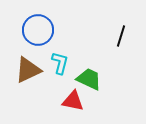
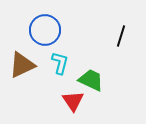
blue circle: moved 7 px right
brown triangle: moved 6 px left, 5 px up
green trapezoid: moved 2 px right, 1 px down
red triangle: rotated 45 degrees clockwise
